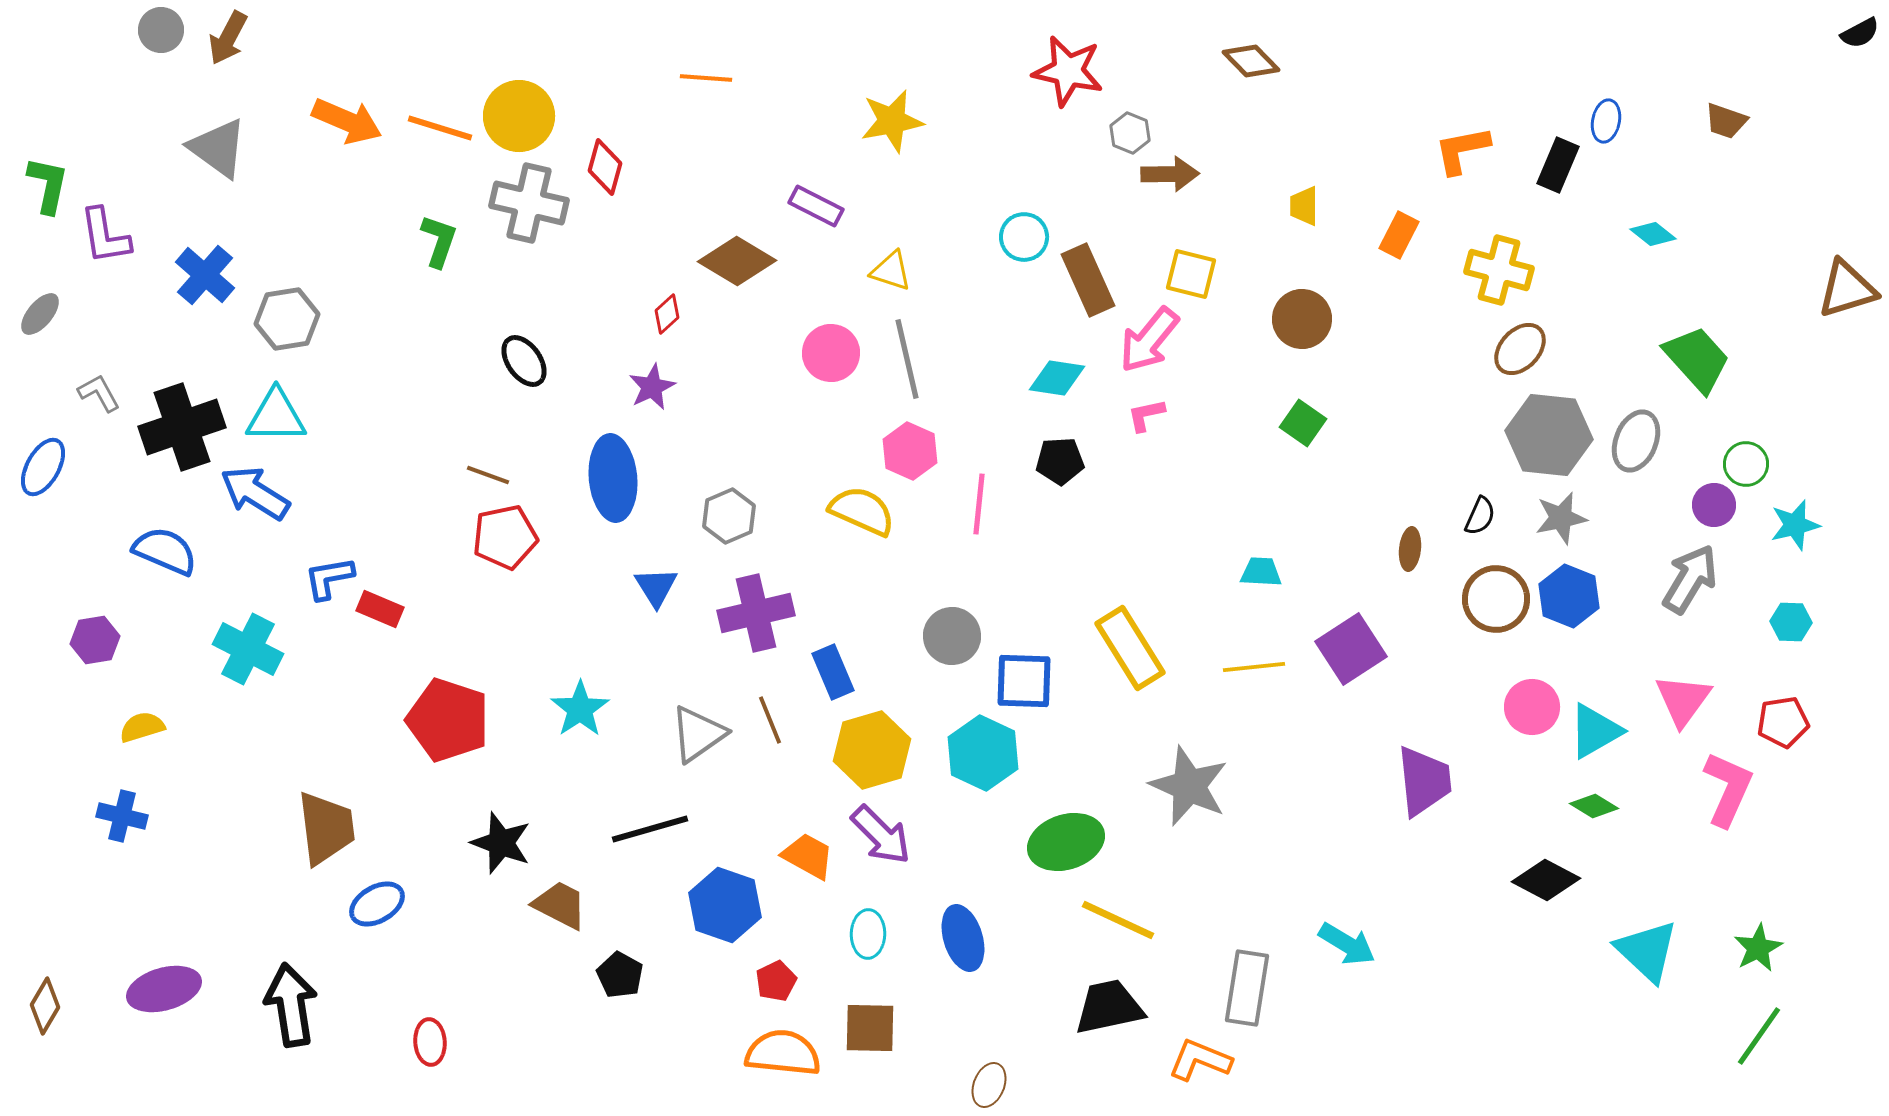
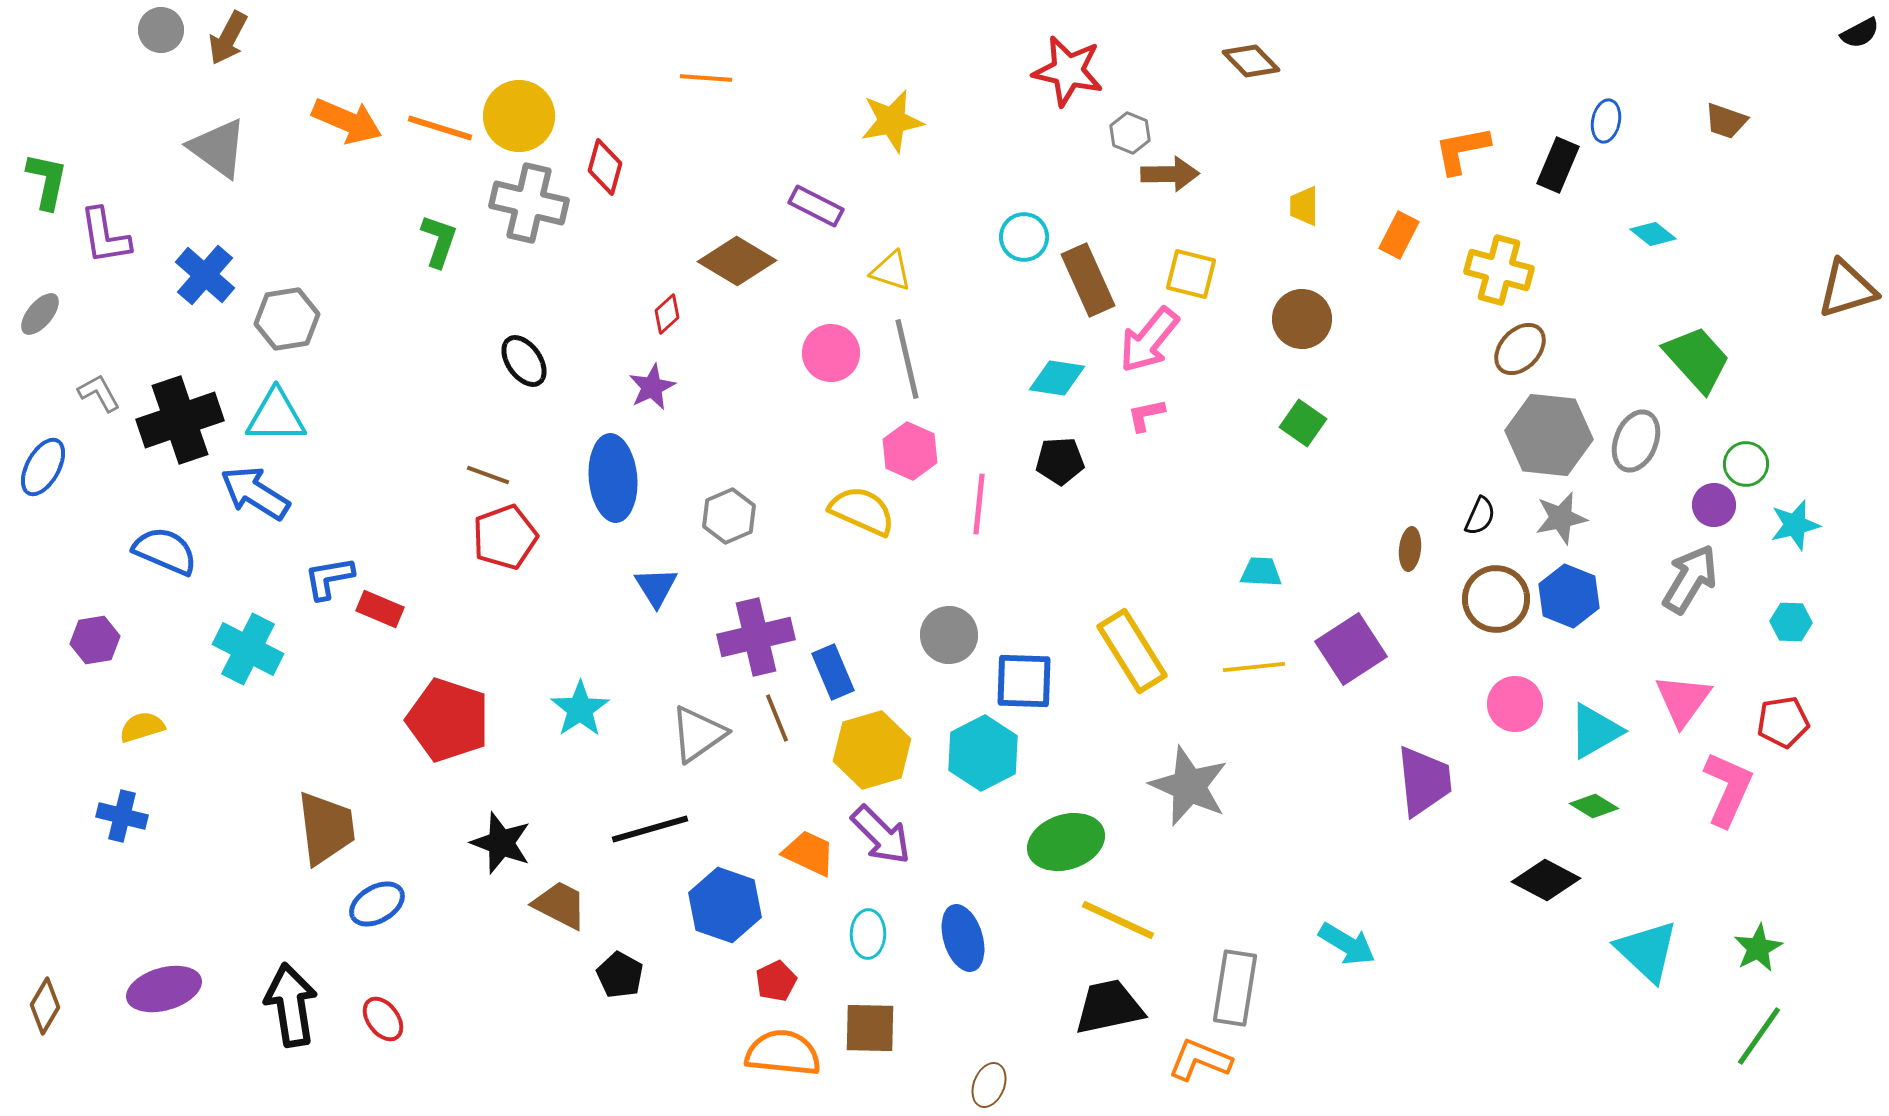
green L-shape at (48, 185): moved 1 px left, 4 px up
black cross at (182, 427): moved 2 px left, 7 px up
red pentagon at (505, 537): rotated 8 degrees counterclockwise
purple cross at (756, 613): moved 24 px down
gray circle at (952, 636): moved 3 px left, 1 px up
yellow rectangle at (1130, 648): moved 2 px right, 3 px down
pink circle at (1532, 707): moved 17 px left, 3 px up
brown line at (770, 720): moved 7 px right, 2 px up
cyan hexagon at (983, 753): rotated 8 degrees clockwise
orange trapezoid at (808, 856): moved 1 px right, 3 px up; rotated 4 degrees counterclockwise
gray rectangle at (1247, 988): moved 12 px left
red ellipse at (430, 1042): moved 47 px left, 23 px up; rotated 33 degrees counterclockwise
